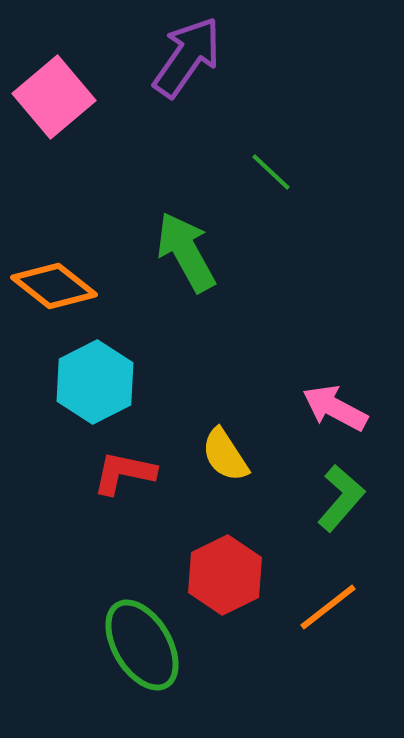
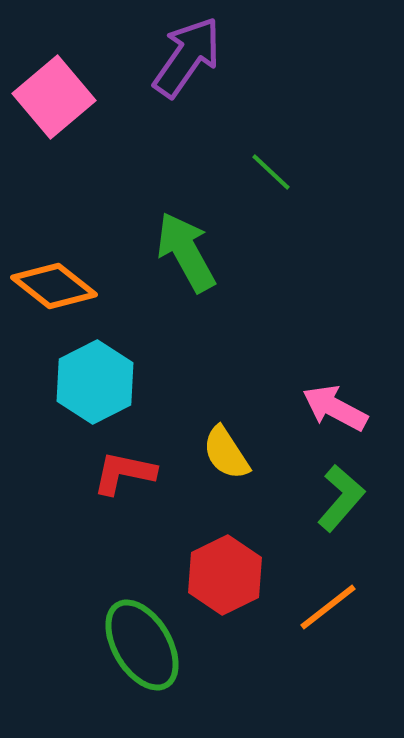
yellow semicircle: moved 1 px right, 2 px up
